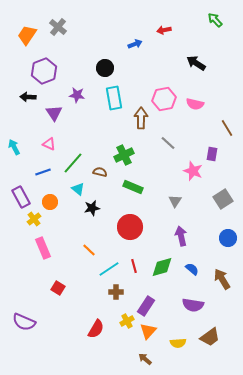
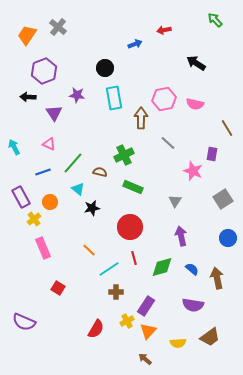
red line at (134, 266): moved 8 px up
brown arrow at (222, 279): moved 5 px left, 1 px up; rotated 20 degrees clockwise
